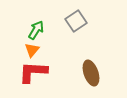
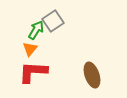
gray square: moved 23 px left
orange triangle: moved 2 px left, 1 px up
brown ellipse: moved 1 px right, 2 px down
